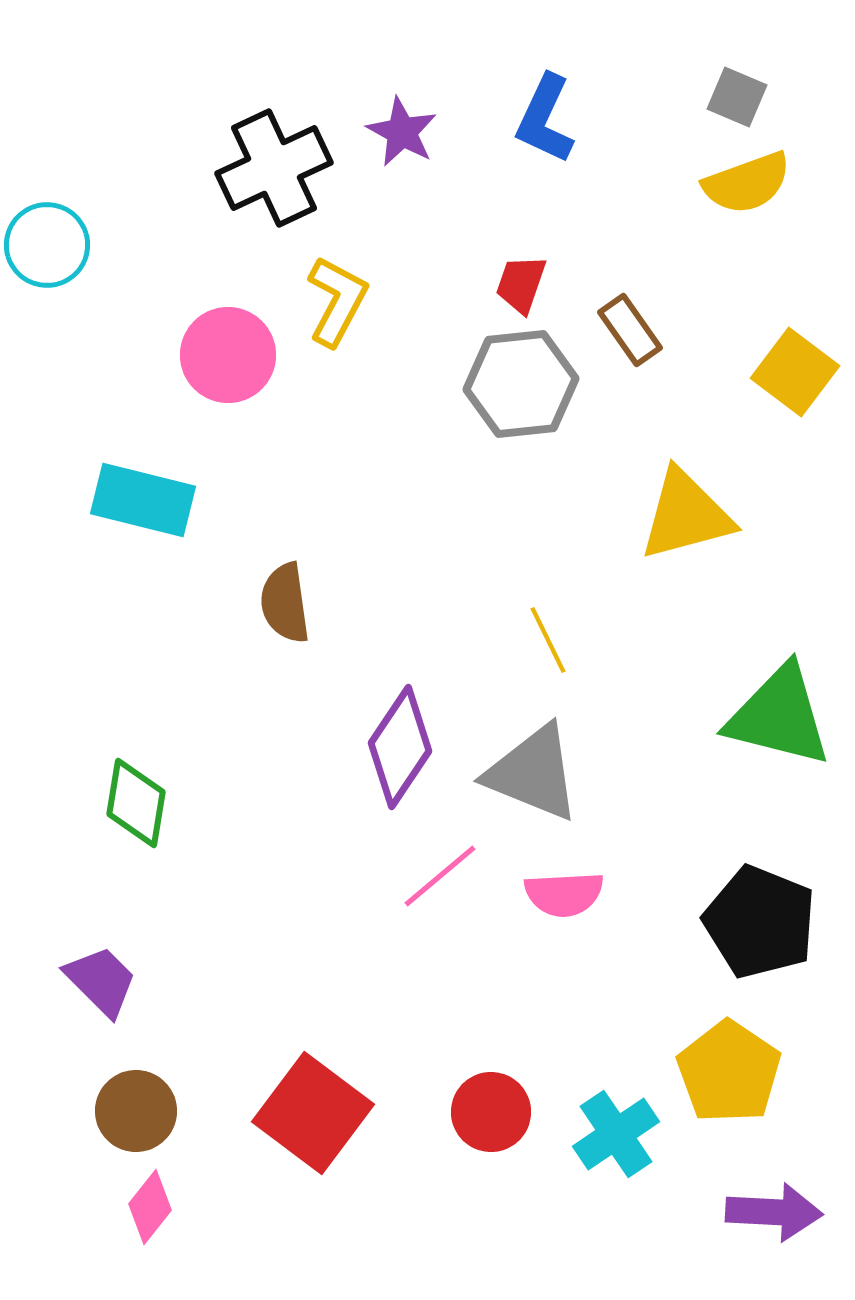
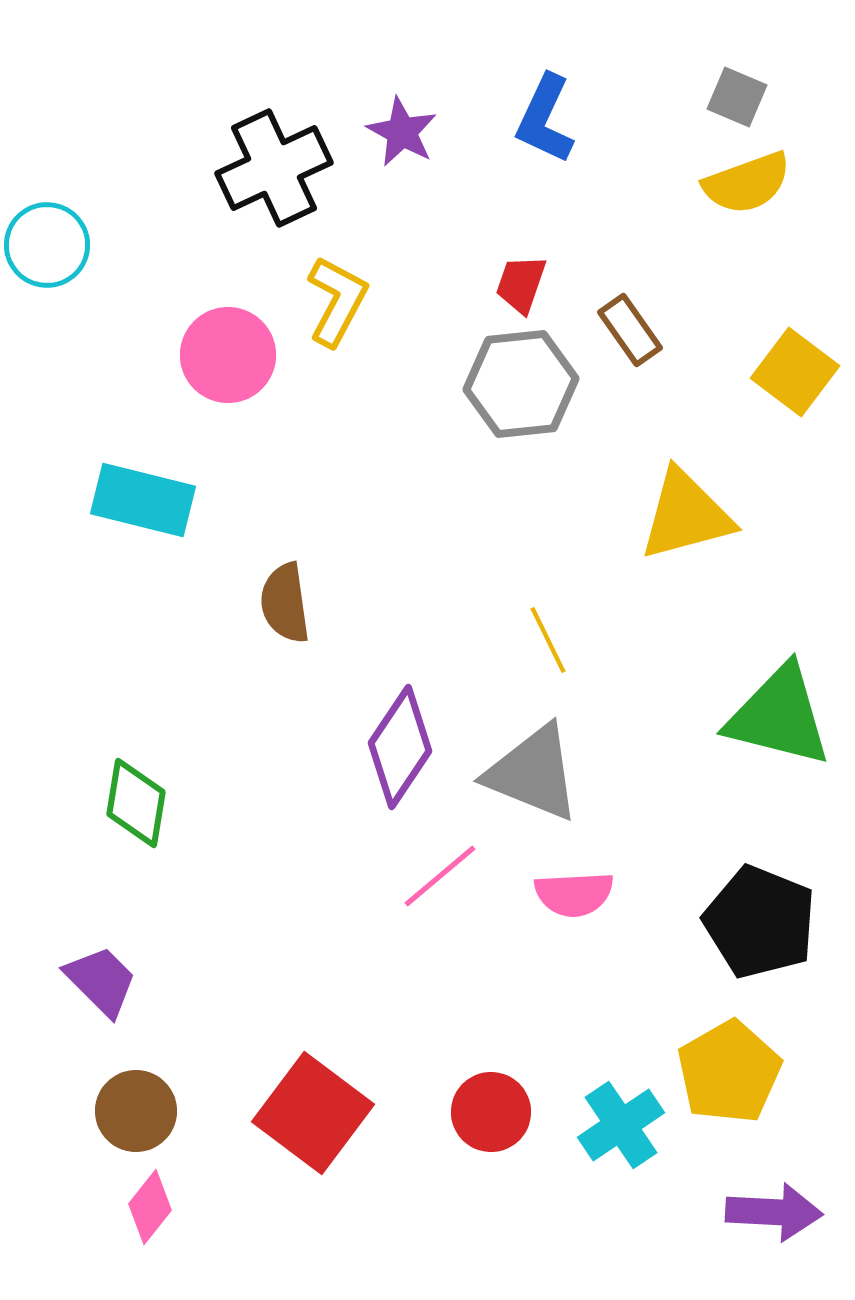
pink semicircle: moved 10 px right
yellow pentagon: rotated 8 degrees clockwise
cyan cross: moved 5 px right, 9 px up
